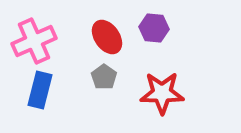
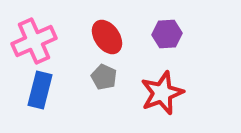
purple hexagon: moved 13 px right, 6 px down; rotated 8 degrees counterclockwise
gray pentagon: rotated 10 degrees counterclockwise
red star: rotated 21 degrees counterclockwise
